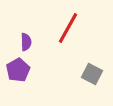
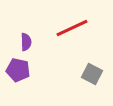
red line: moved 4 px right; rotated 36 degrees clockwise
purple pentagon: rotated 30 degrees counterclockwise
